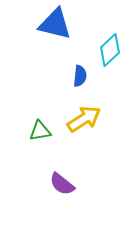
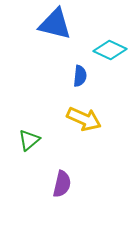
cyan diamond: rotated 68 degrees clockwise
yellow arrow: rotated 56 degrees clockwise
green triangle: moved 11 px left, 9 px down; rotated 30 degrees counterclockwise
purple semicircle: rotated 116 degrees counterclockwise
